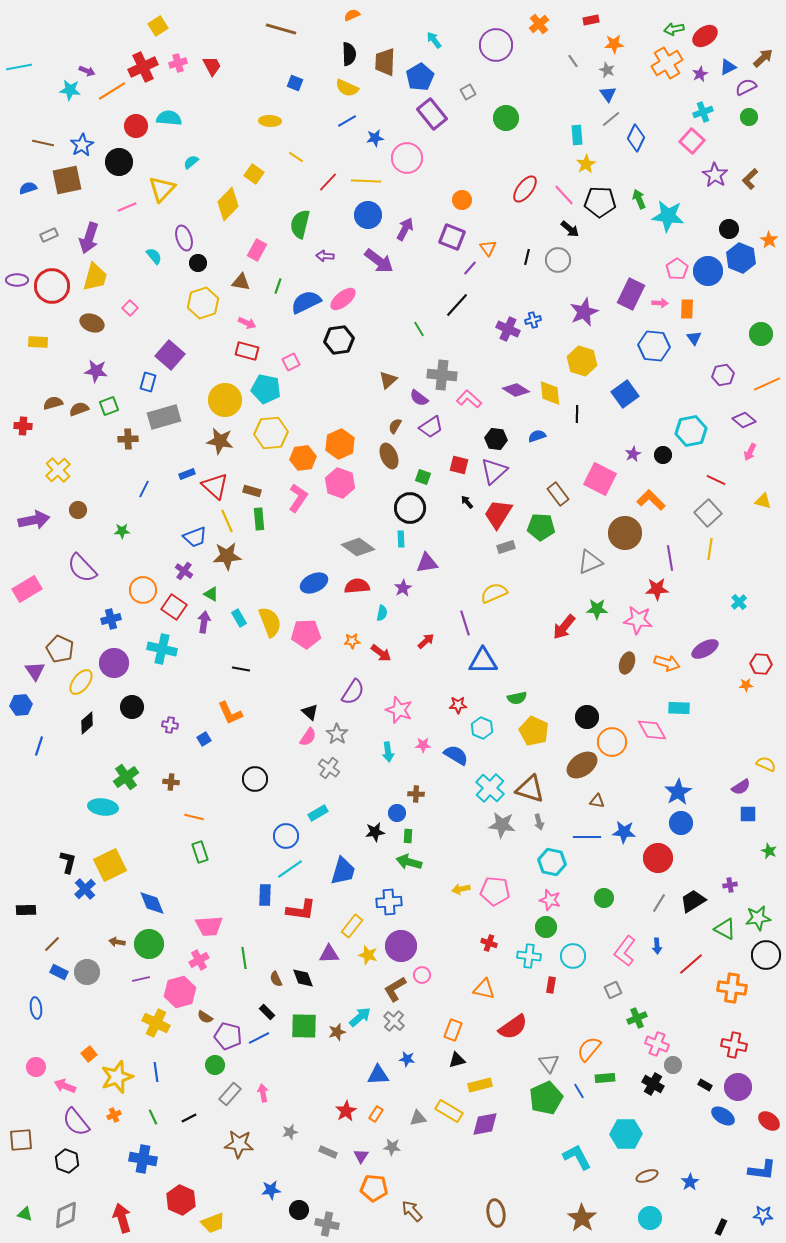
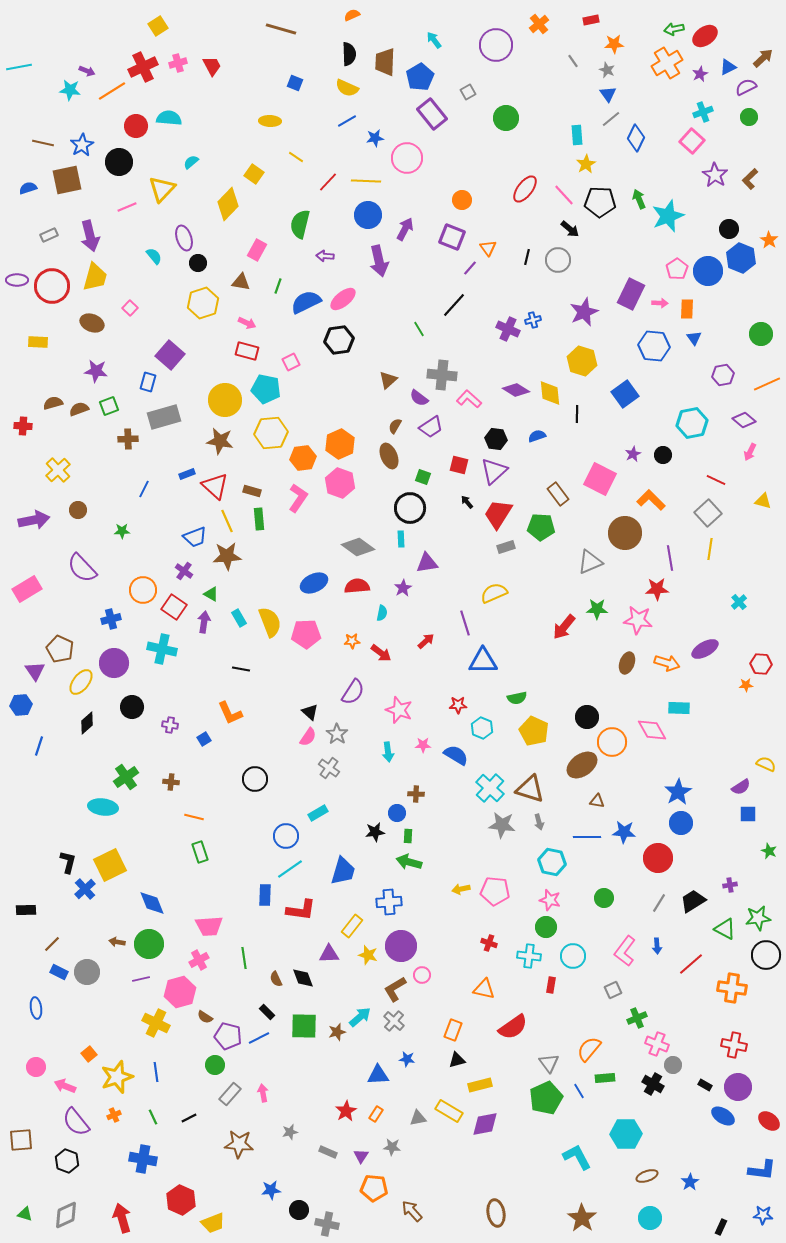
cyan star at (668, 216): rotated 28 degrees counterclockwise
purple arrow at (89, 238): moved 1 px right, 2 px up; rotated 32 degrees counterclockwise
purple arrow at (379, 261): rotated 40 degrees clockwise
black line at (457, 305): moved 3 px left
cyan hexagon at (691, 431): moved 1 px right, 8 px up
